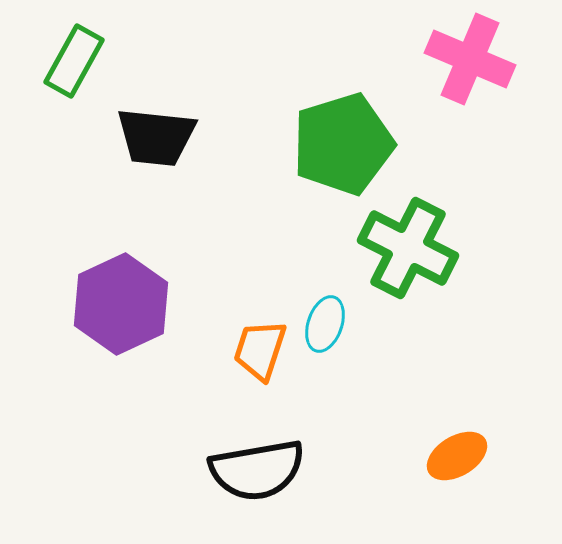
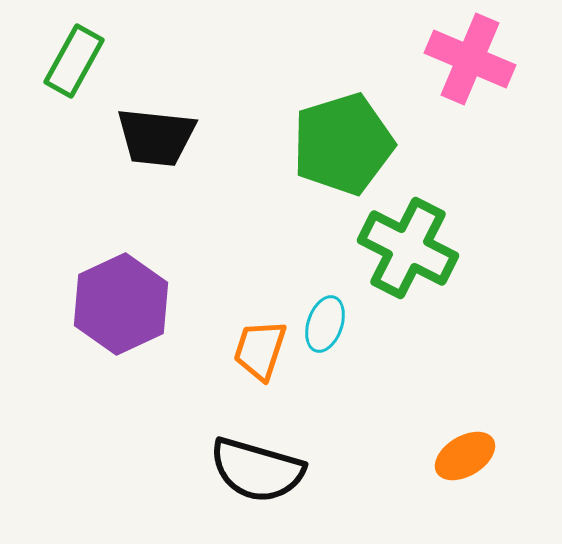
orange ellipse: moved 8 px right
black semicircle: rotated 26 degrees clockwise
